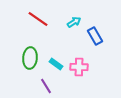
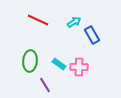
red line: moved 1 px down; rotated 10 degrees counterclockwise
blue rectangle: moved 3 px left, 1 px up
green ellipse: moved 3 px down
cyan rectangle: moved 3 px right
purple line: moved 1 px left, 1 px up
